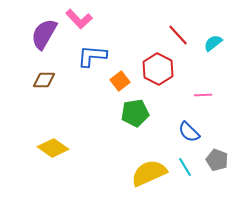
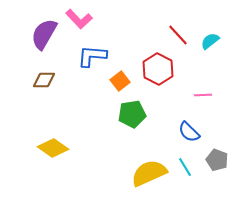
cyan semicircle: moved 3 px left, 2 px up
green pentagon: moved 3 px left, 1 px down
